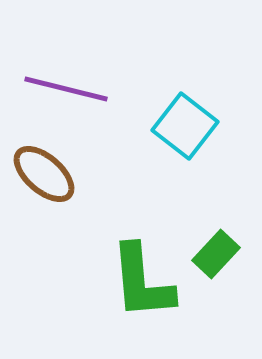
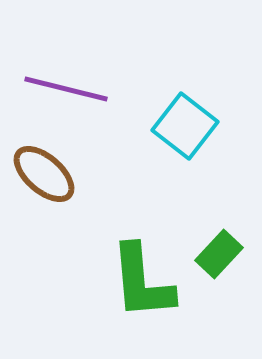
green rectangle: moved 3 px right
